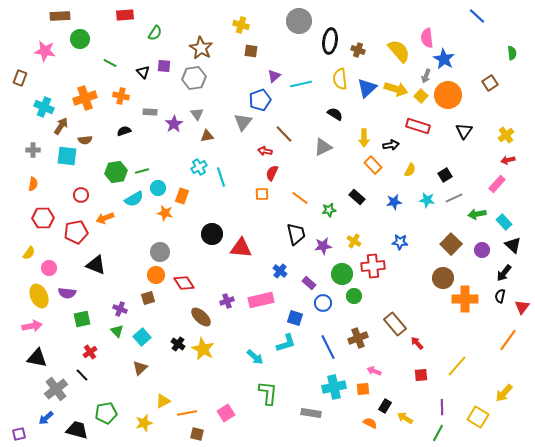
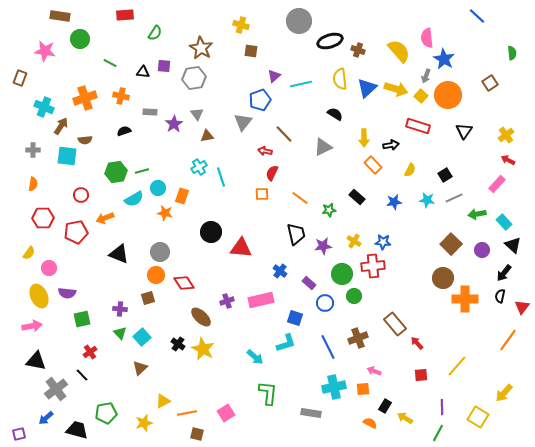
brown rectangle at (60, 16): rotated 12 degrees clockwise
black ellipse at (330, 41): rotated 65 degrees clockwise
black triangle at (143, 72): rotated 40 degrees counterclockwise
red arrow at (508, 160): rotated 40 degrees clockwise
black circle at (212, 234): moved 1 px left, 2 px up
blue star at (400, 242): moved 17 px left
black triangle at (96, 265): moved 23 px right, 11 px up
blue circle at (323, 303): moved 2 px right
purple cross at (120, 309): rotated 16 degrees counterclockwise
green triangle at (117, 331): moved 3 px right, 2 px down
black triangle at (37, 358): moved 1 px left, 3 px down
